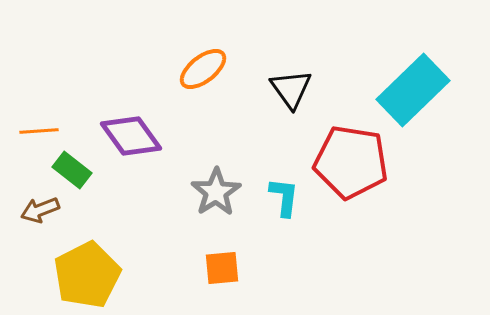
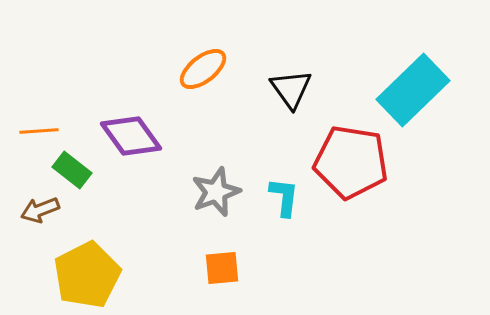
gray star: rotated 12 degrees clockwise
